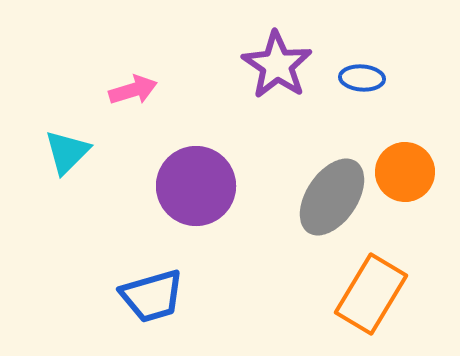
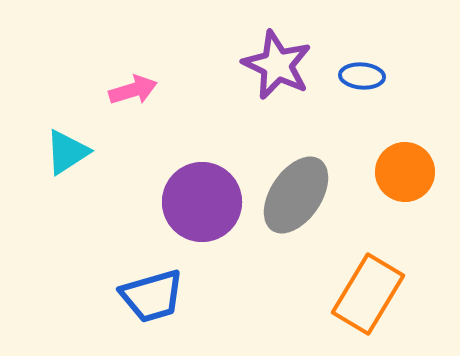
purple star: rotated 8 degrees counterclockwise
blue ellipse: moved 2 px up
cyan triangle: rotated 12 degrees clockwise
purple circle: moved 6 px right, 16 px down
gray ellipse: moved 36 px left, 2 px up
orange rectangle: moved 3 px left
